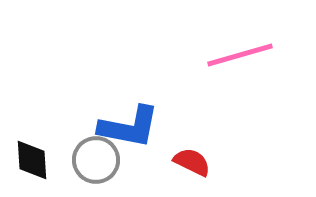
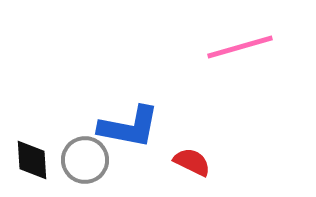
pink line: moved 8 px up
gray circle: moved 11 px left
